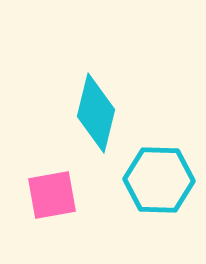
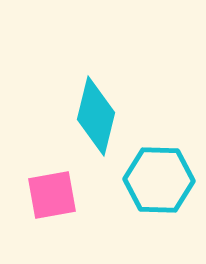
cyan diamond: moved 3 px down
